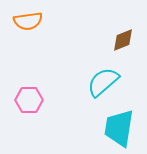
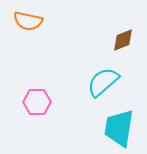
orange semicircle: rotated 20 degrees clockwise
pink hexagon: moved 8 px right, 2 px down
